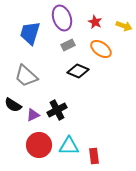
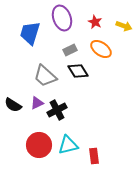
gray rectangle: moved 2 px right, 5 px down
black diamond: rotated 35 degrees clockwise
gray trapezoid: moved 19 px right
purple triangle: moved 4 px right, 12 px up
cyan triangle: moved 1 px left, 1 px up; rotated 15 degrees counterclockwise
